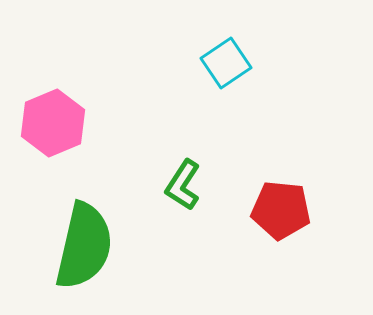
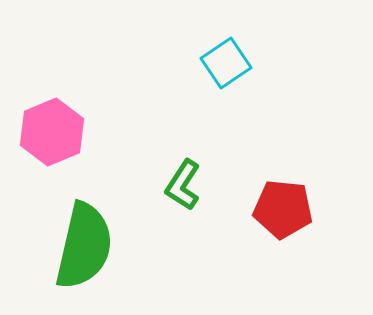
pink hexagon: moved 1 px left, 9 px down
red pentagon: moved 2 px right, 1 px up
